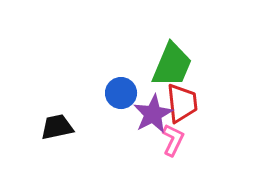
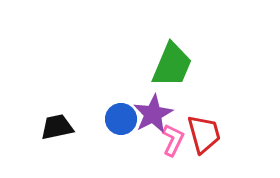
blue circle: moved 26 px down
red trapezoid: moved 22 px right, 31 px down; rotated 9 degrees counterclockwise
